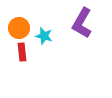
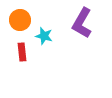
orange circle: moved 1 px right, 8 px up
